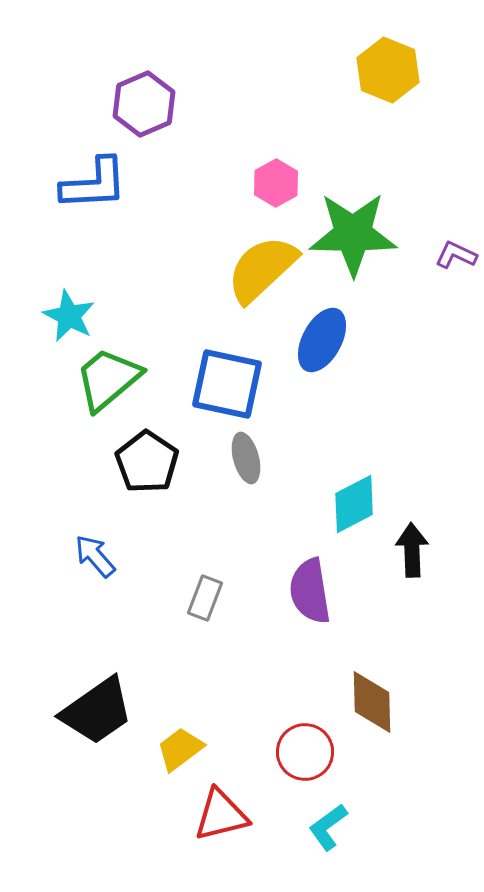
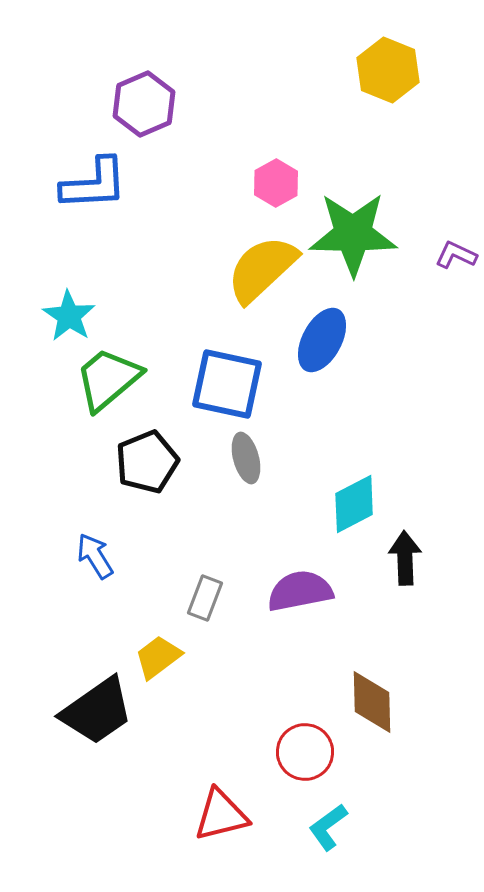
cyan star: rotated 6 degrees clockwise
black pentagon: rotated 16 degrees clockwise
black arrow: moved 7 px left, 8 px down
blue arrow: rotated 9 degrees clockwise
purple semicircle: moved 10 px left; rotated 88 degrees clockwise
yellow trapezoid: moved 22 px left, 92 px up
